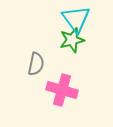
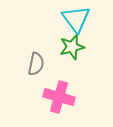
green star: moved 7 px down
pink cross: moved 3 px left, 7 px down
